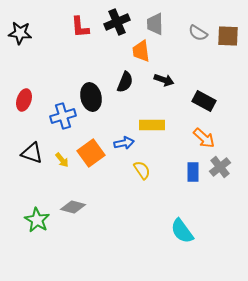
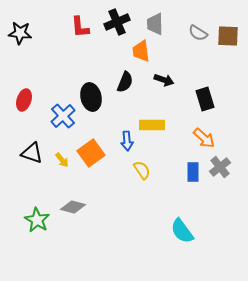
black rectangle: moved 1 px right, 2 px up; rotated 45 degrees clockwise
blue cross: rotated 25 degrees counterclockwise
blue arrow: moved 3 px right, 2 px up; rotated 96 degrees clockwise
